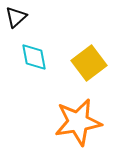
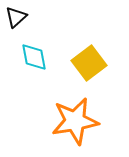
orange star: moved 3 px left, 1 px up
